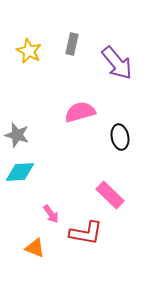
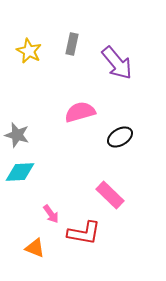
black ellipse: rotated 70 degrees clockwise
red L-shape: moved 2 px left
